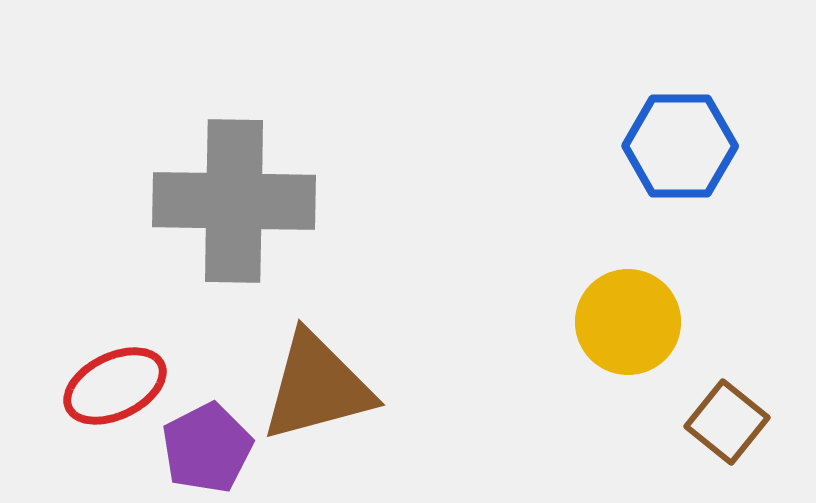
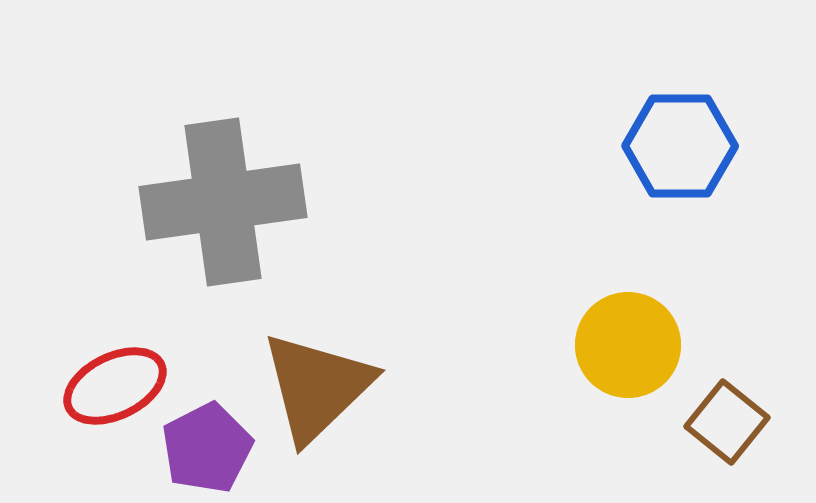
gray cross: moved 11 px left, 1 px down; rotated 9 degrees counterclockwise
yellow circle: moved 23 px down
brown triangle: rotated 29 degrees counterclockwise
